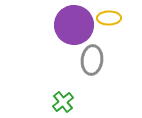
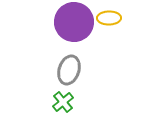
purple circle: moved 3 px up
gray ellipse: moved 23 px left, 10 px down; rotated 12 degrees clockwise
